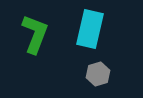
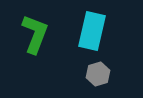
cyan rectangle: moved 2 px right, 2 px down
